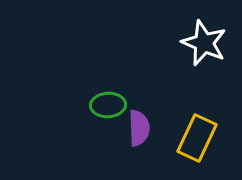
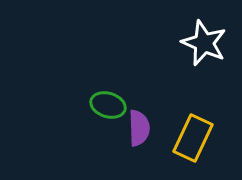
green ellipse: rotated 20 degrees clockwise
yellow rectangle: moved 4 px left
